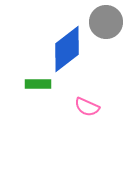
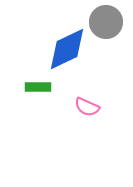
blue diamond: rotated 12 degrees clockwise
green rectangle: moved 3 px down
